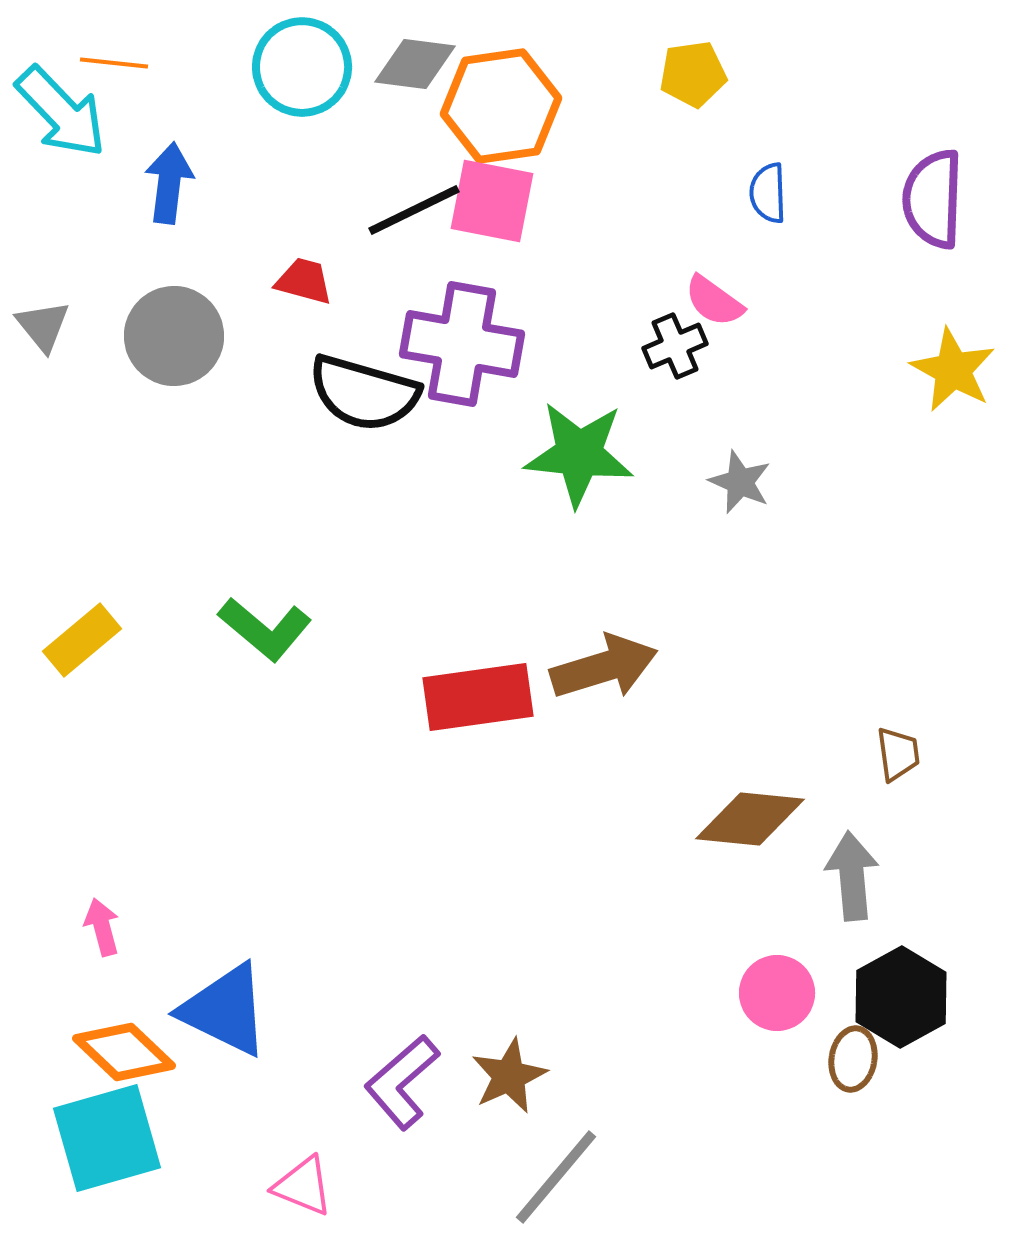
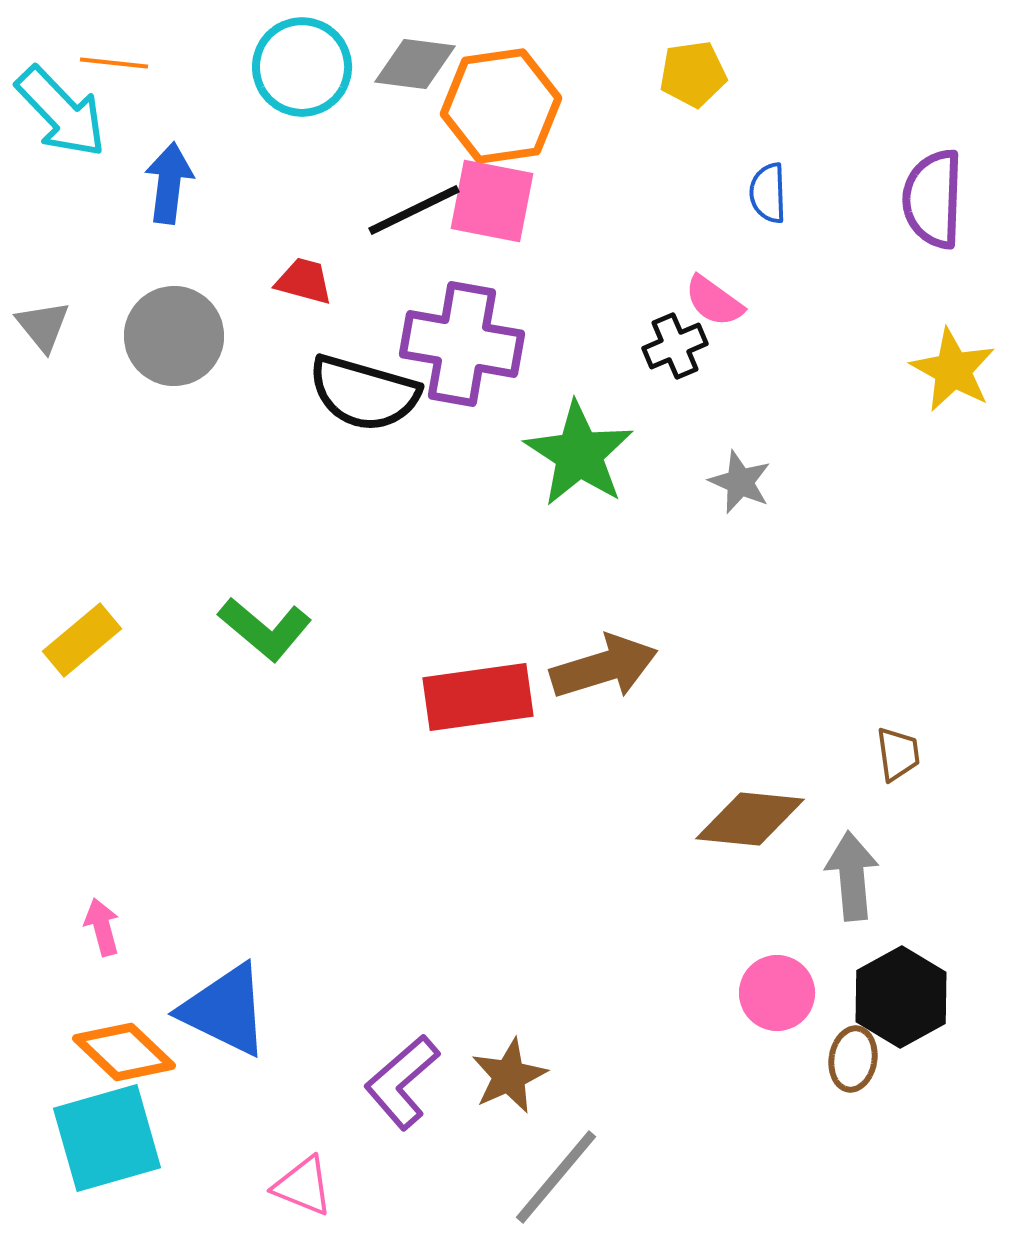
green star: rotated 27 degrees clockwise
